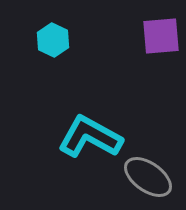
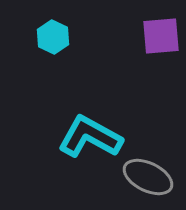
cyan hexagon: moved 3 px up
gray ellipse: rotated 9 degrees counterclockwise
